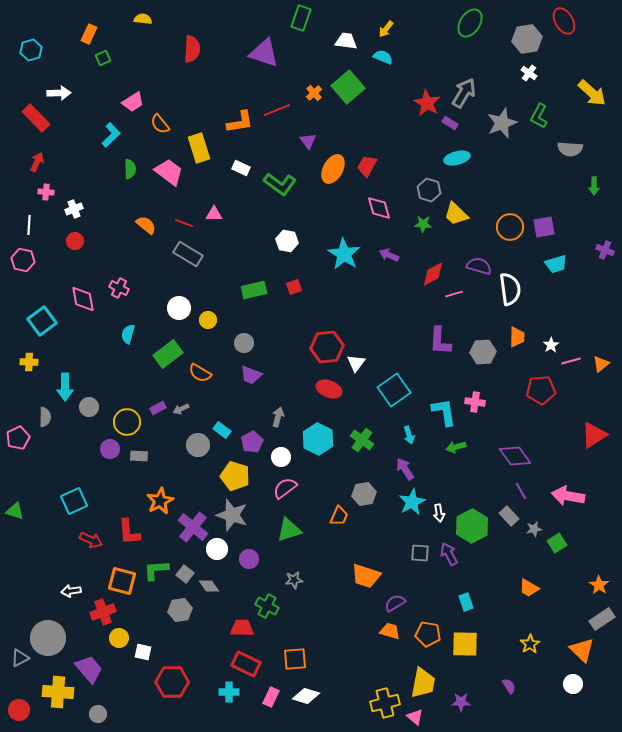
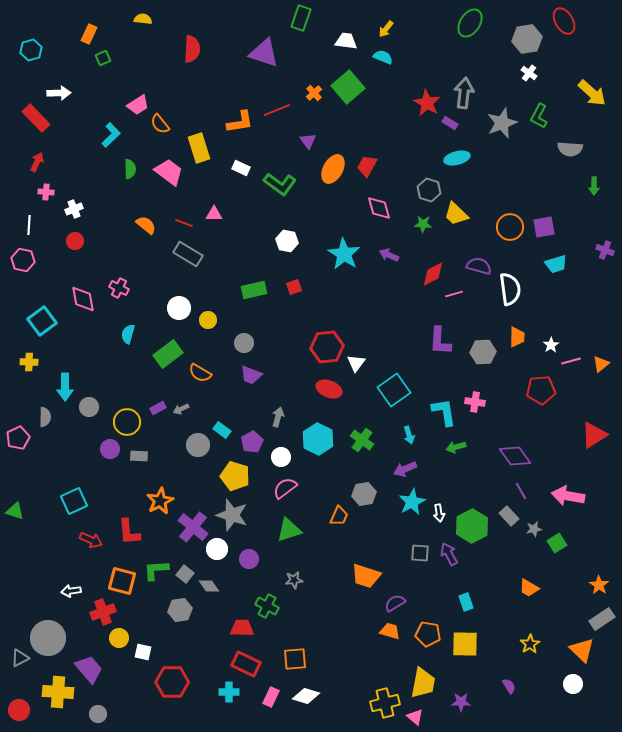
gray arrow at (464, 93): rotated 24 degrees counterclockwise
pink trapezoid at (133, 102): moved 5 px right, 3 px down
purple arrow at (405, 469): rotated 80 degrees counterclockwise
